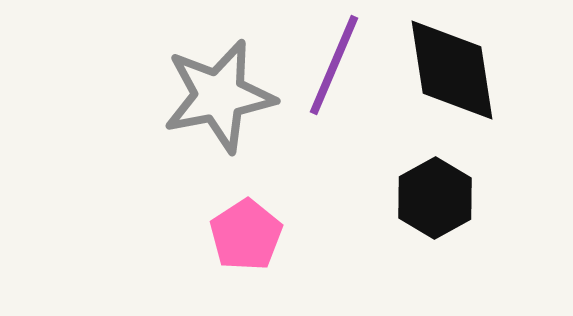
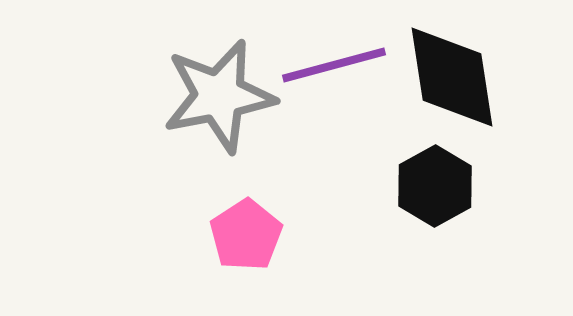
purple line: rotated 52 degrees clockwise
black diamond: moved 7 px down
black hexagon: moved 12 px up
